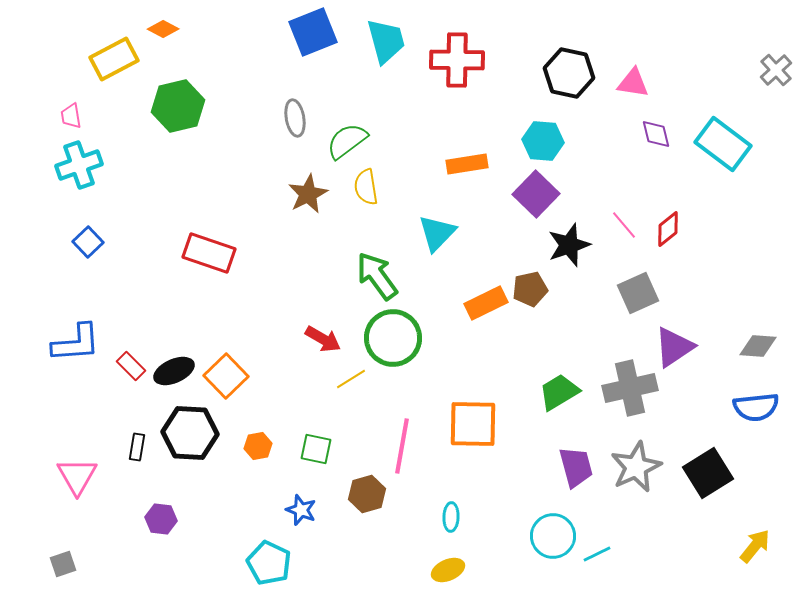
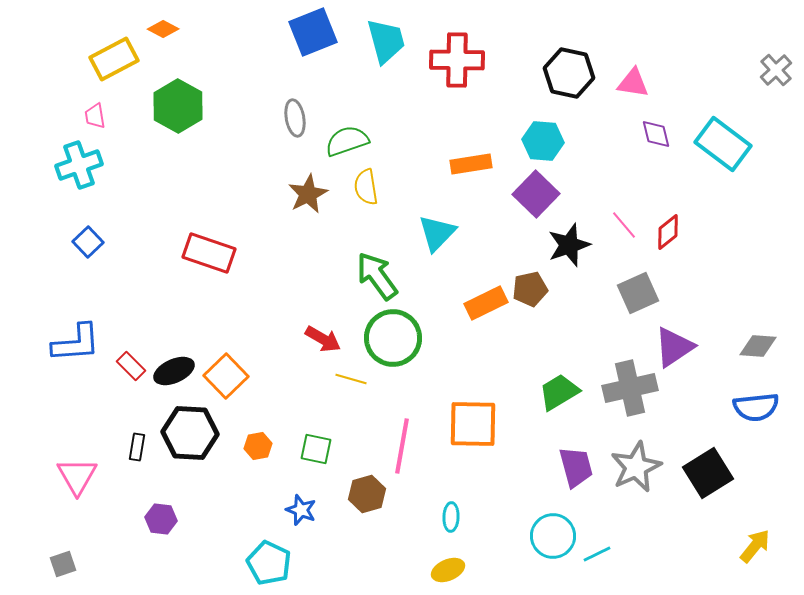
green hexagon at (178, 106): rotated 18 degrees counterclockwise
pink trapezoid at (71, 116): moved 24 px right
green semicircle at (347, 141): rotated 18 degrees clockwise
orange rectangle at (467, 164): moved 4 px right
red diamond at (668, 229): moved 3 px down
yellow line at (351, 379): rotated 48 degrees clockwise
